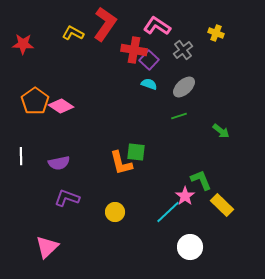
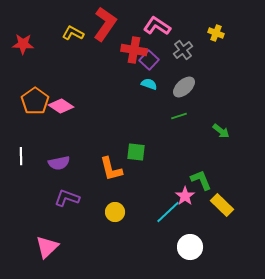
orange L-shape: moved 10 px left, 6 px down
